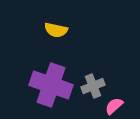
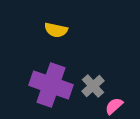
gray cross: rotated 20 degrees counterclockwise
